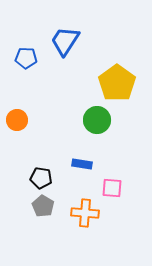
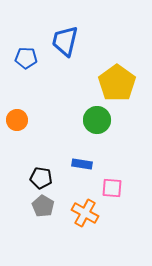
blue trapezoid: rotated 20 degrees counterclockwise
orange cross: rotated 24 degrees clockwise
